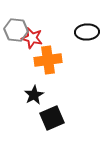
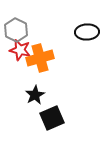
gray hexagon: rotated 20 degrees clockwise
red star: moved 12 px left, 12 px down
orange cross: moved 8 px left, 2 px up; rotated 8 degrees counterclockwise
black star: moved 1 px right
